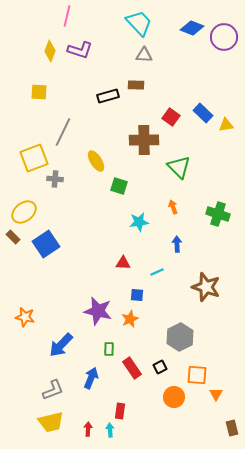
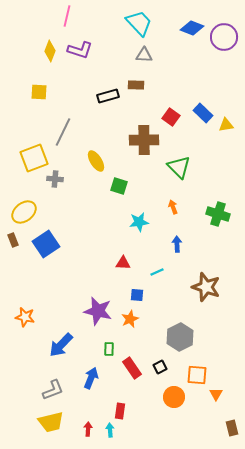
brown rectangle at (13, 237): moved 3 px down; rotated 24 degrees clockwise
